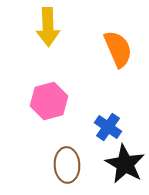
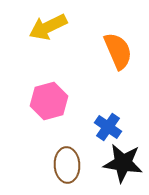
yellow arrow: rotated 66 degrees clockwise
orange semicircle: moved 2 px down
black star: moved 2 px left, 1 px up; rotated 21 degrees counterclockwise
